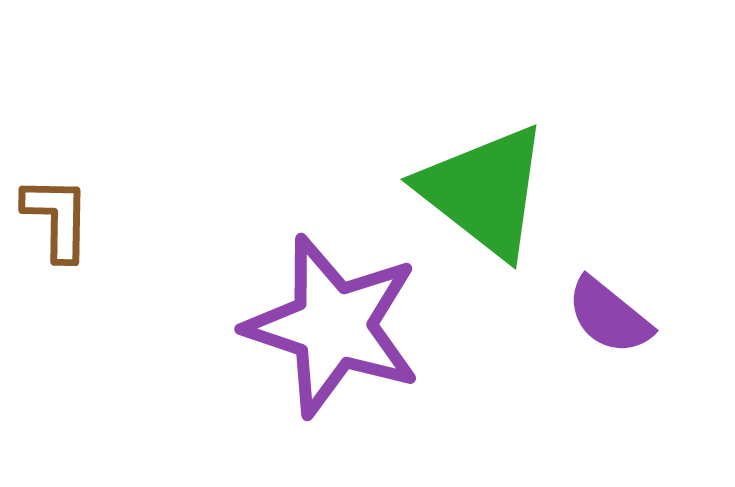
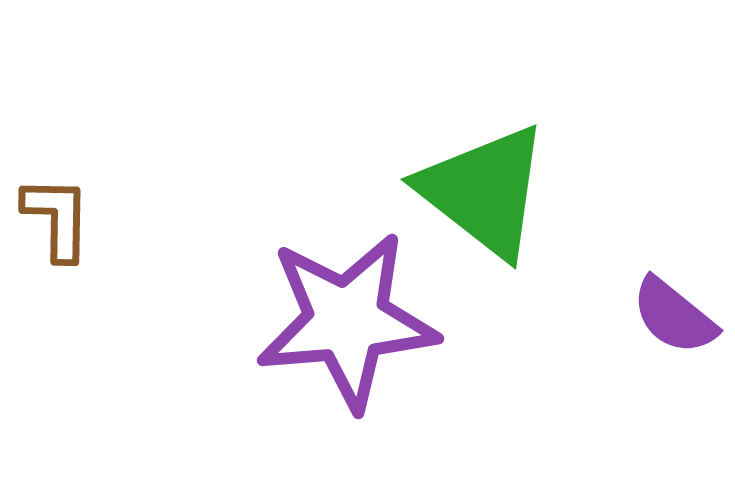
purple semicircle: moved 65 px right
purple star: moved 14 px right, 5 px up; rotated 23 degrees counterclockwise
